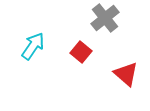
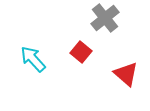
cyan arrow: moved 13 px down; rotated 76 degrees counterclockwise
